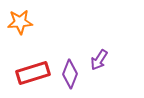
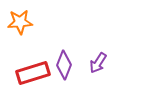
purple arrow: moved 1 px left, 3 px down
purple diamond: moved 6 px left, 9 px up
